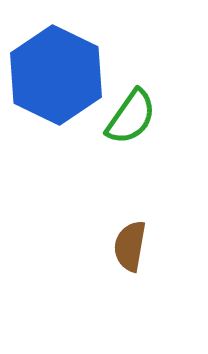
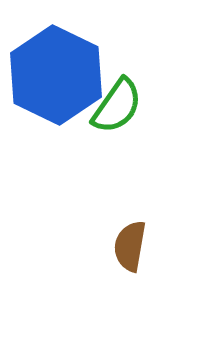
green semicircle: moved 14 px left, 11 px up
